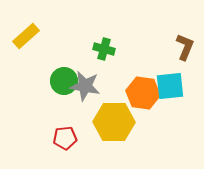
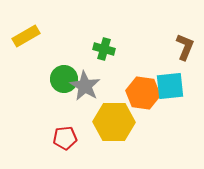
yellow rectangle: rotated 12 degrees clockwise
green circle: moved 2 px up
gray star: rotated 20 degrees clockwise
